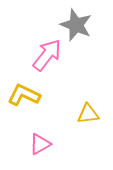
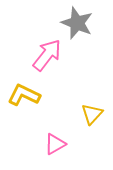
gray star: moved 1 px right, 2 px up
yellow triangle: moved 4 px right; rotated 40 degrees counterclockwise
pink triangle: moved 15 px right
